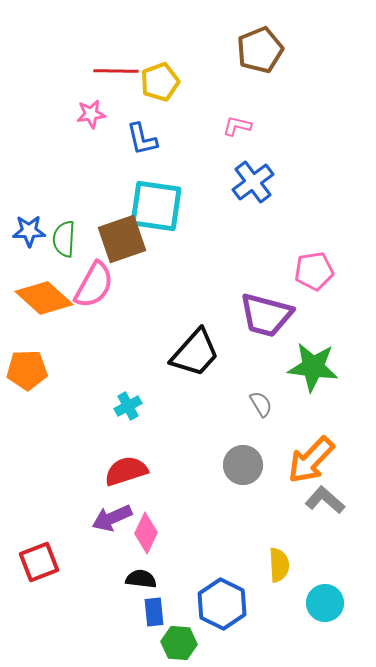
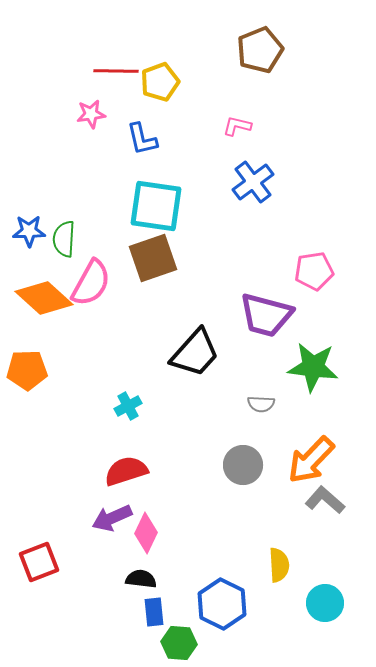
brown square: moved 31 px right, 19 px down
pink semicircle: moved 3 px left, 2 px up
gray semicircle: rotated 124 degrees clockwise
